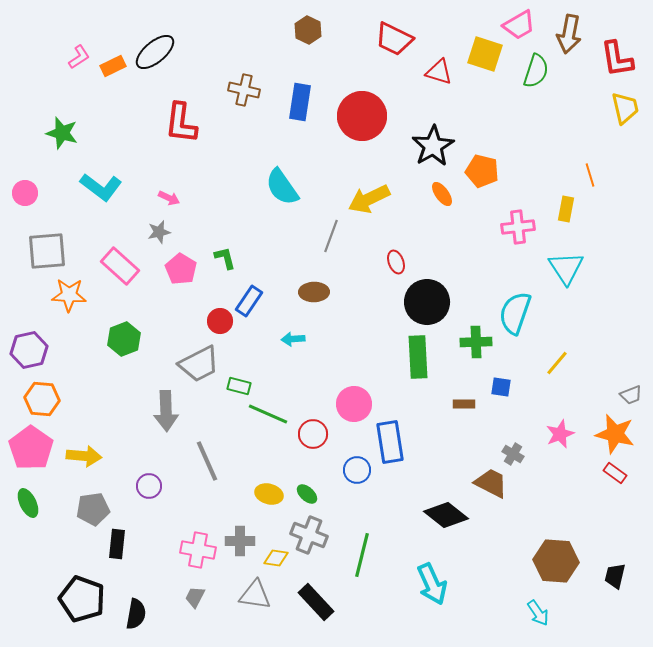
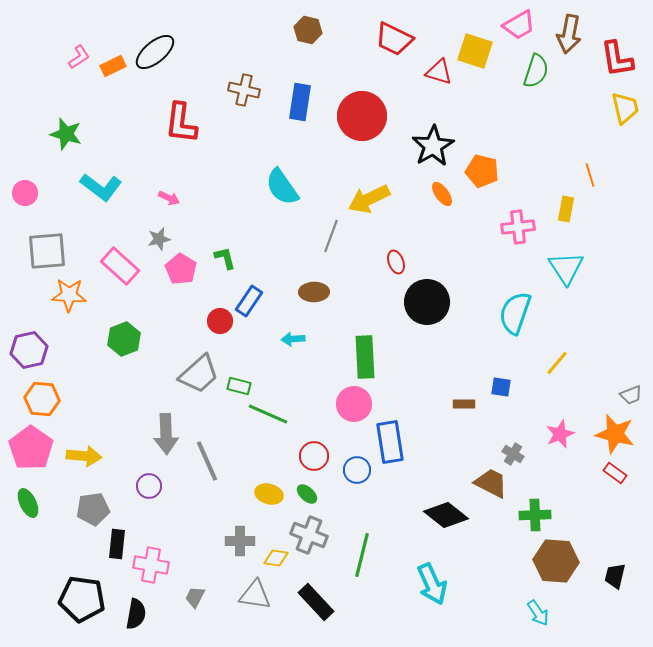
brown hexagon at (308, 30): rotated 12 degrees counterclockwise
yellow square at (485, 54): moved 10 px left, 3 px up
green star at (62, 133): moved 4 px right, 1 px down
gray star at (159, 232): moved 7 px down
green cross at (476, 342): moved 59 px right, 173 px down
green rectangle at (418, 357): moved 53 px left
gray trapezoid at (199, 364): moved 10 px down; rotated 15 degrees counterclockwise
gray arrow at (166, 411): moved 23 px down
red circle at (313, 434): moved 1 px right, 22 px down
pink cross at (198, 550): moved 47 px left, 15 px down
black pentagon at (82, 599): rotated 12 degrees counterclockwise
